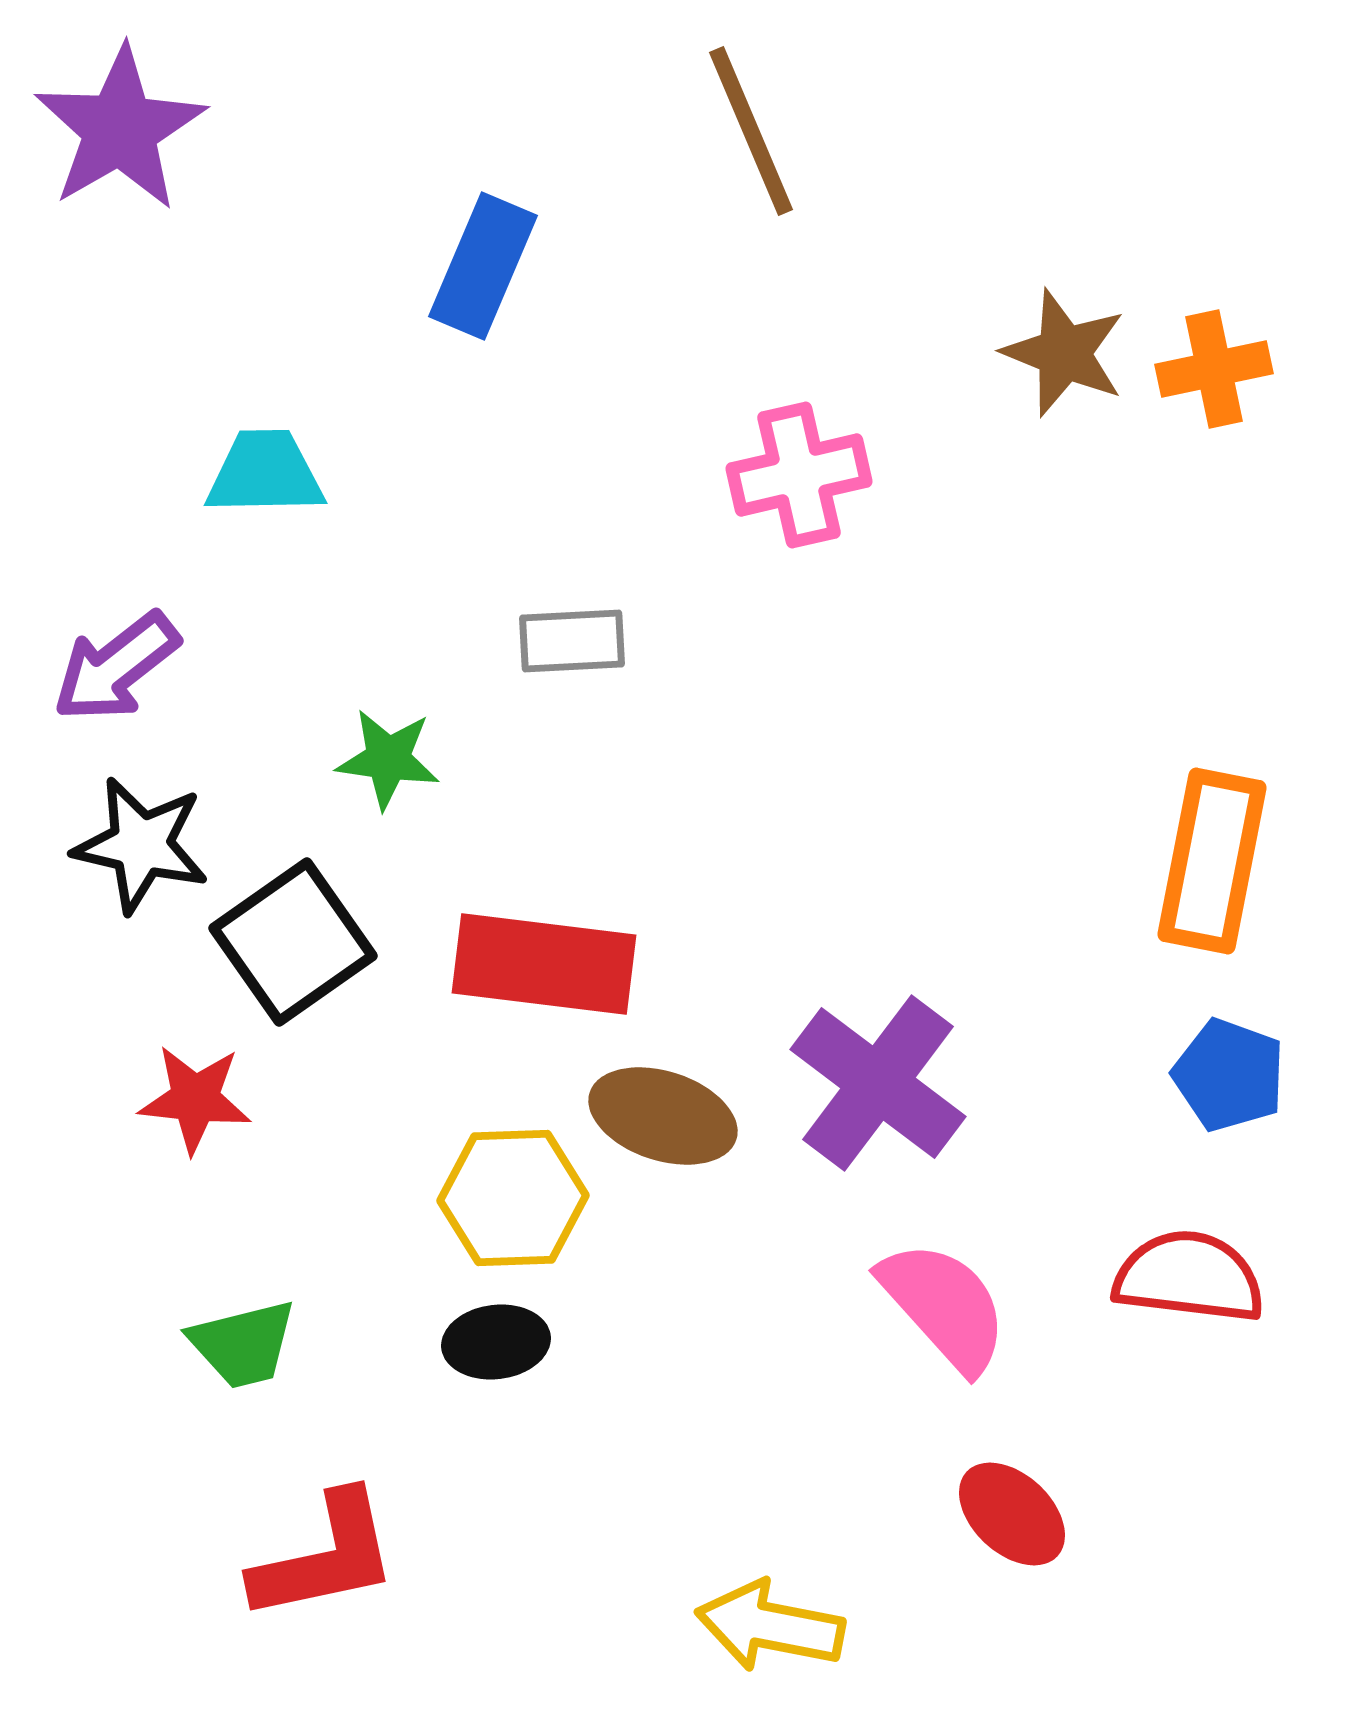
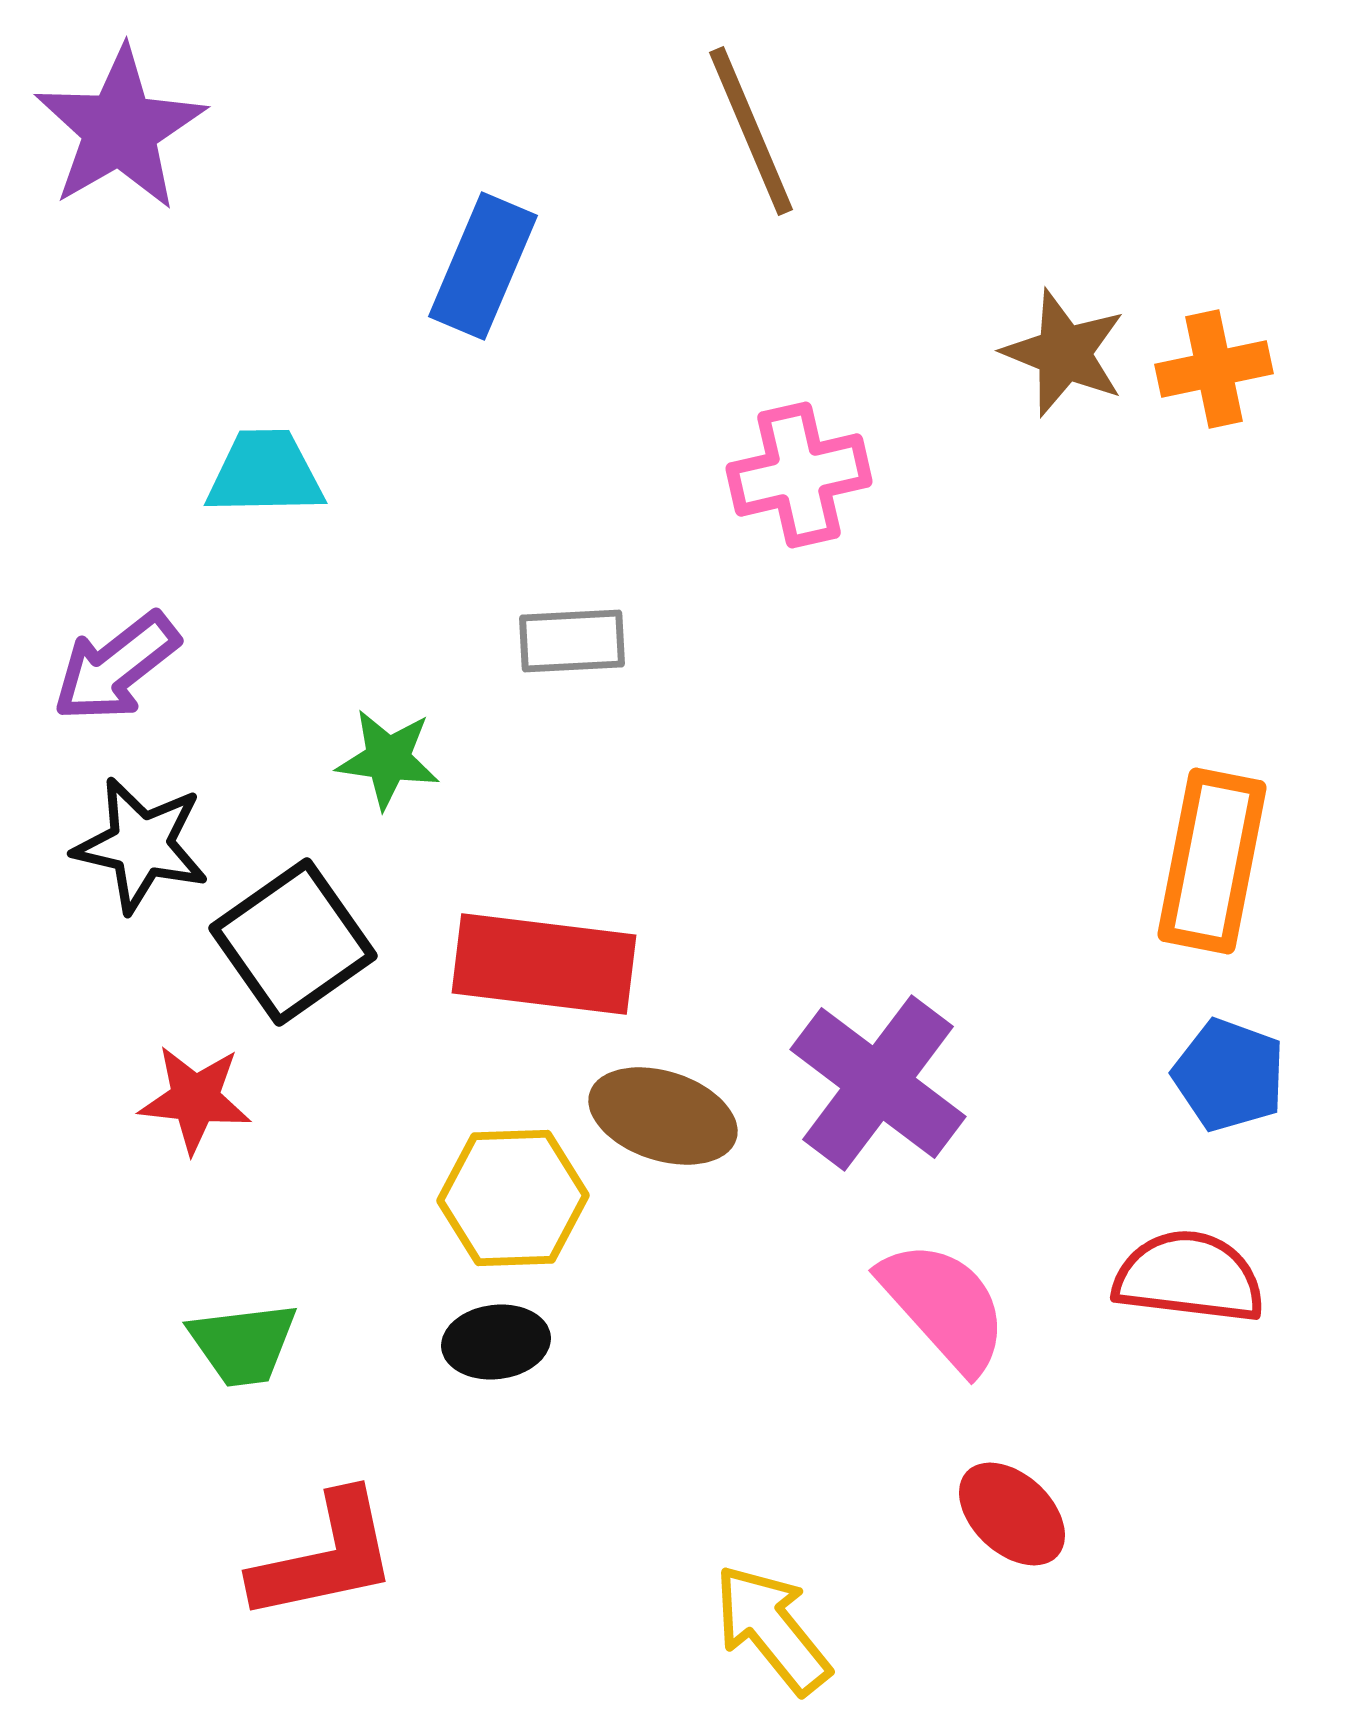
green trapezoid: rotated 7 degrees clockwise
yellow arrow: moved 2 px right, 3 px down; rotated 40 degrees clockwise
